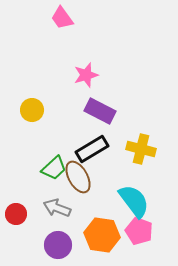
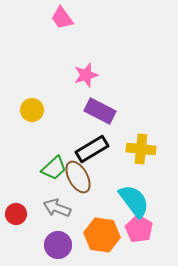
yellow cross: rotated 8 degrees counterclockwise
pink pentagon: moved 2 px up; rotated 8 degrees clockwise
